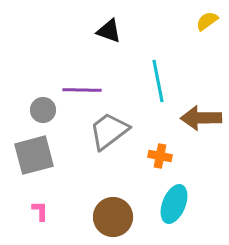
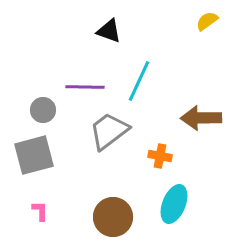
cyan line: moved 19 px left; rotated 36 degrees clockwise
purple line: moved 3 px right, 3 px up
